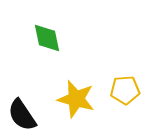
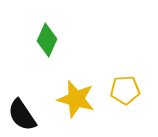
green diamond: moved 2 px down; rotated 36 degrees clockwise
